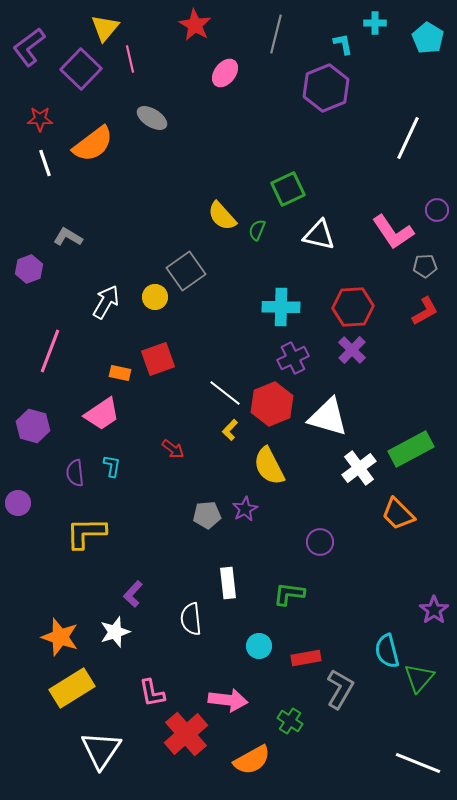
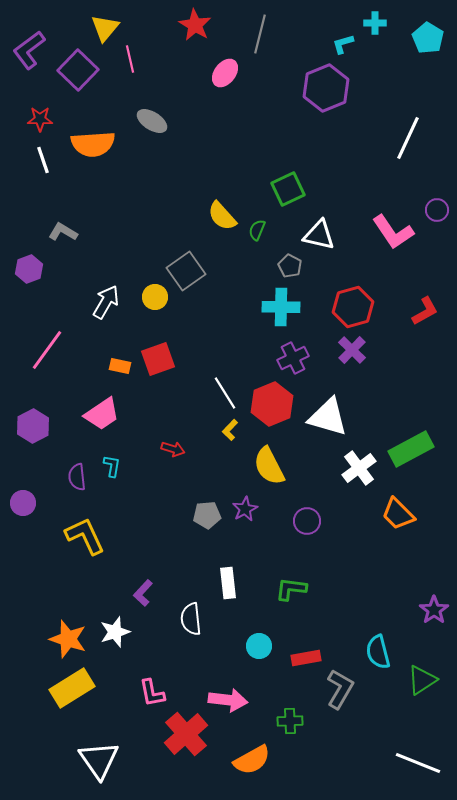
gray line at (276, 34): moved 16 px left
cyan L-shape at (343, 44): rotated 95 degrees counterclockwise
purple L-shape at (29, 47): moved 3 px down
purple square at (81, 69): moved 3 px left, 1 px down
gray ellipse at (152, 118): moved 3 px down
orange semicircle at (93, 144): rotated 33 degrees clockwise
white line at (45, 163): moved 2 px left, 3 px up
gray L-shape at (68, 237): moved 5 px left, 5 px up
gray pentagon at (425, 266): moved 135 px left; rotated 30 degrees clockwise
red hexagon at (353, 307): rotated 12 degrees counterclockwise
pink line at (50, 351): moved 3 px left, 1 px up; rotated 15 degrees clockwise
orange rectangle at (120, 373): moved 7 px up
white line at (225, 393): rotated 20 degrees clockwise
purple hexagon at (33, 426): rotated 16 degrees clockwise
red arrow at (173, 449): rotated 20 degrees counterclockwise
purple semicircle at (75, 473): moved 2 px right, 4 px down
purple circle at (18, 503): moved 5 px right
yellow L-shape at (86, 533): moved 1 px left, 3 px down; rotated 66 degrees clockwise
purple circle at (320, 542): moved 13 px left, 21 px up
purple L-shape at (133, 594): moved 10 px right, 1 px up
green L-shape at (289, 594): moved 2 px right, 5 px up
orange star at (60, 637): moved 8 px right, 2 px down
cyan semicircle at (387, 651): moved 9 px left, 1 px down
green triangle at (419, 678): moved 3 px right, 2 px down; rotated 16 degrees clockwise
green cross at (290, 721): rotated 35 degrees counterclockwise
white triangle at (101, 750): moved 2 px left, 10 px down; rotated 9 degrees counterclockwise
